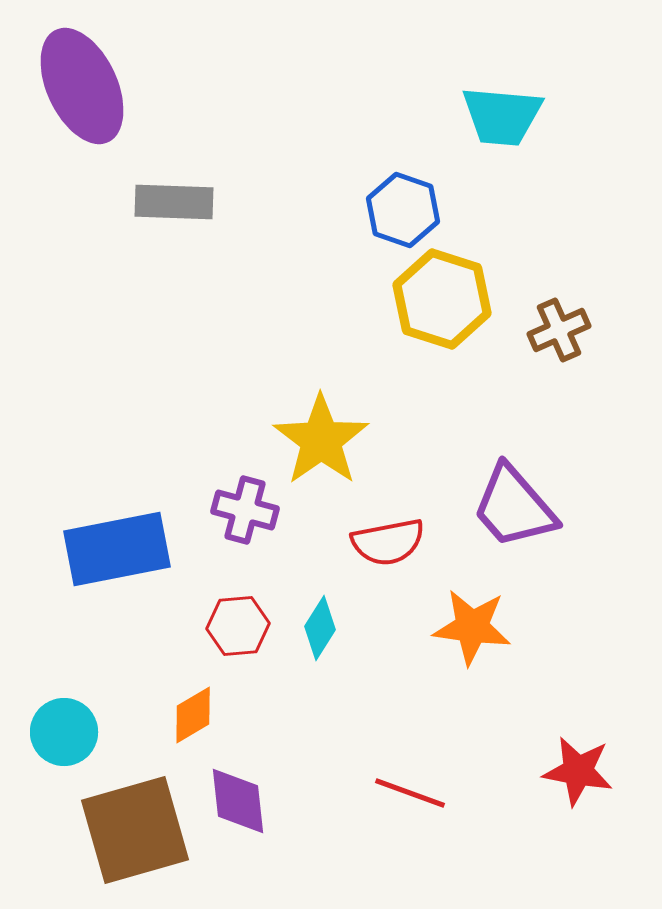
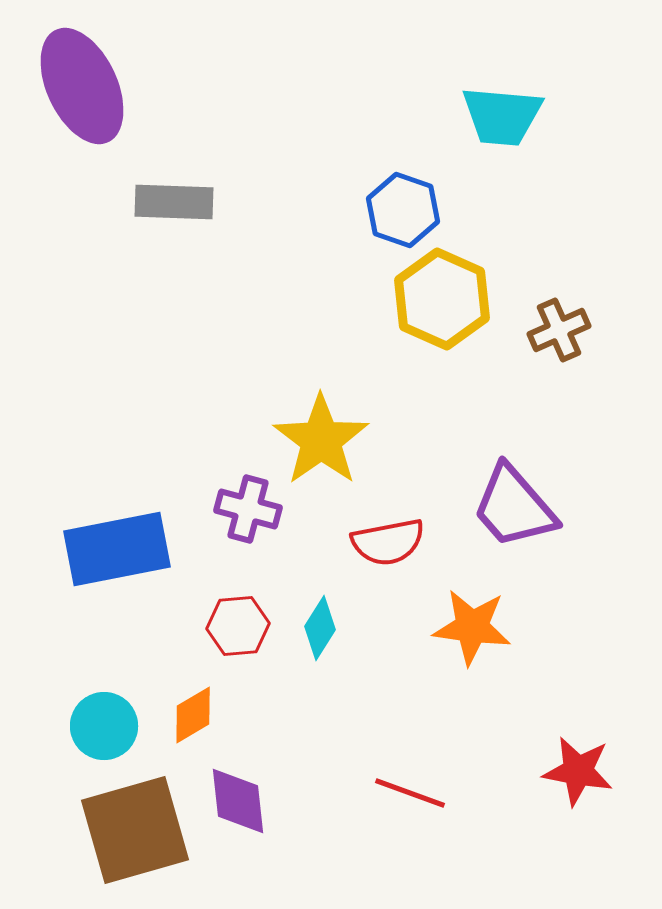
yellow hexagon: rotated 6 degrees clockwise
purple cross: moved 3 px right, 1 px up
cyan circle: moved 40 px right, 6 px up
